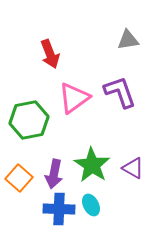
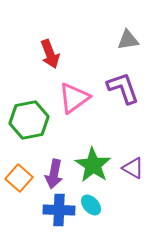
purple L-shape: moved 3 px right, 4 px up
green star: moved 1 px right
cyan ellipse: rotated 15 degrees counterclockwise
blue cross: moved 1 px down
